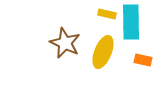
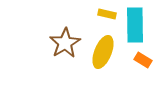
cyan rectangle: moved 4 px right, 3 px down
brown star: rotated 16 degrees clockwise
orange rectangle: rotated 18 degrees clockwise
